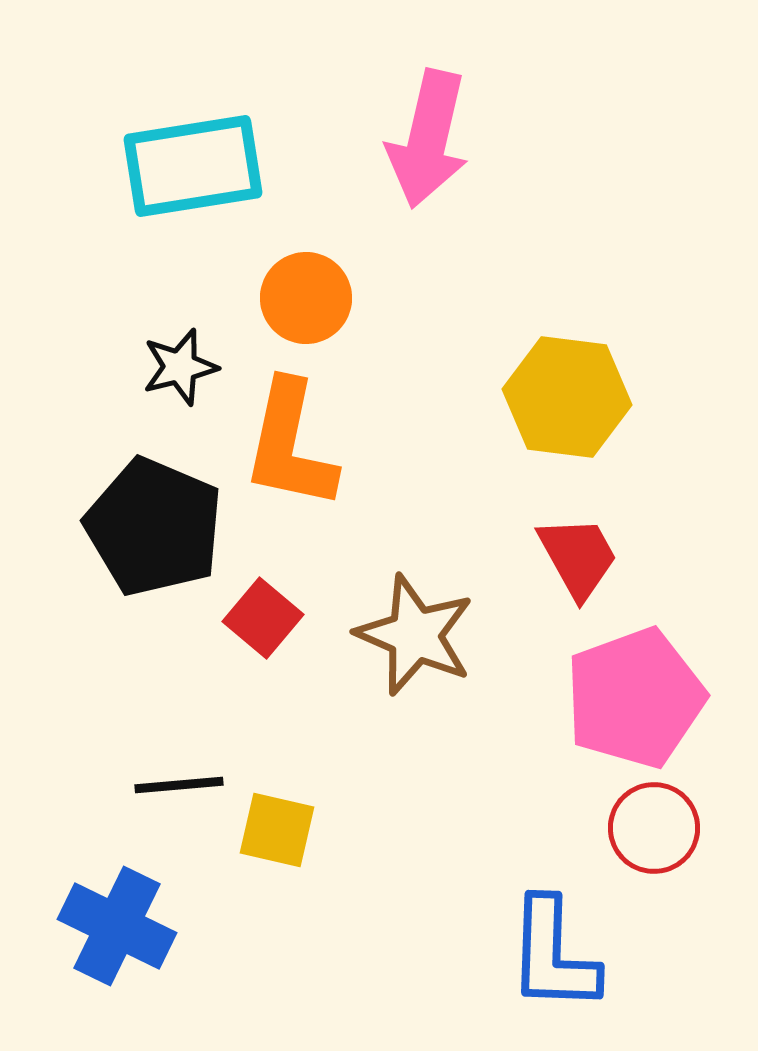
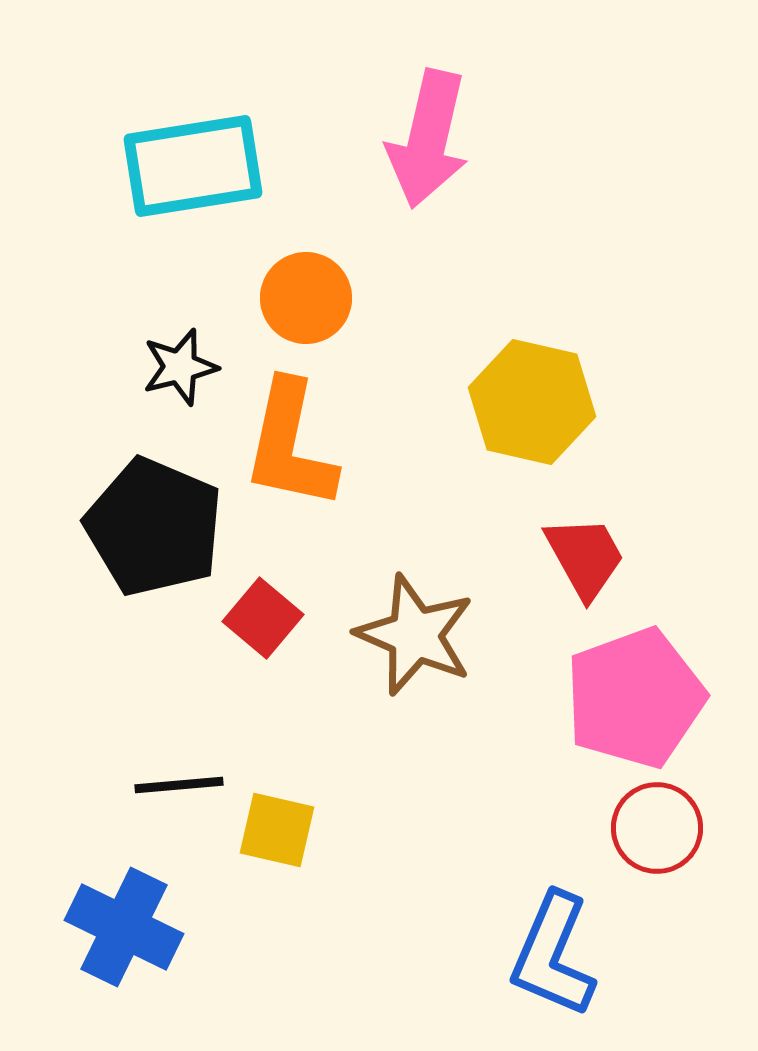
yellow hexagon: moved 35 px left, 5 px down; rotated 6 degrees clockwise
red trapezoid: moved 7 px right
red circle: moved 3 px right
blue cross: moved 7 px right, 1 px down
blue L-shape: rotated 21 degrees clockwise
